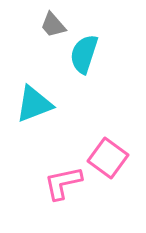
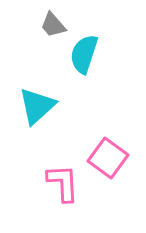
cyan triangle: moved 3 px right, 2 px down; rotated 21 degrees counterclockwise
pink L-shape: rotated 99 degrees clockwise
